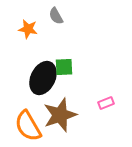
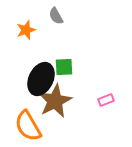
orange star: moved 2 px left, 1 px down; rotated 30 degrees counterclockwise
black ellipse: moved 2 px left, 1 px down
pink rectangle: moved 3 px up
brown star: moved 5 px left, 14 px up; rotated 8 degrees counterclockwise
